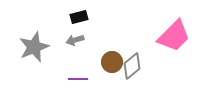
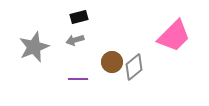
gray diamond: moved 2 px right, 1 px down
